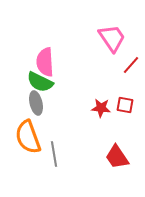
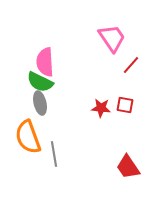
gray ellipse: moved 4 px right
red trapezoid: moved 11 px right, 10 px down
